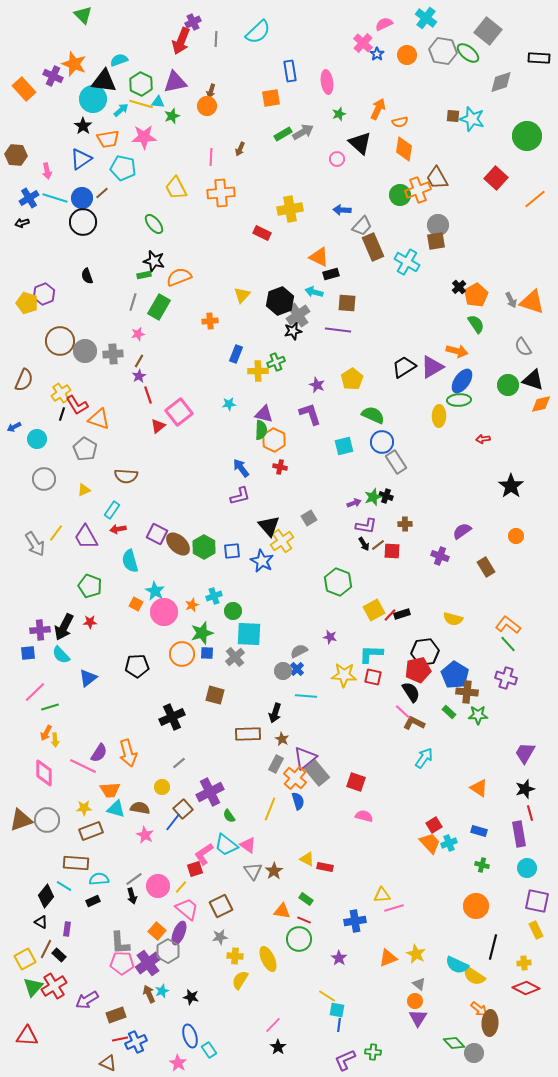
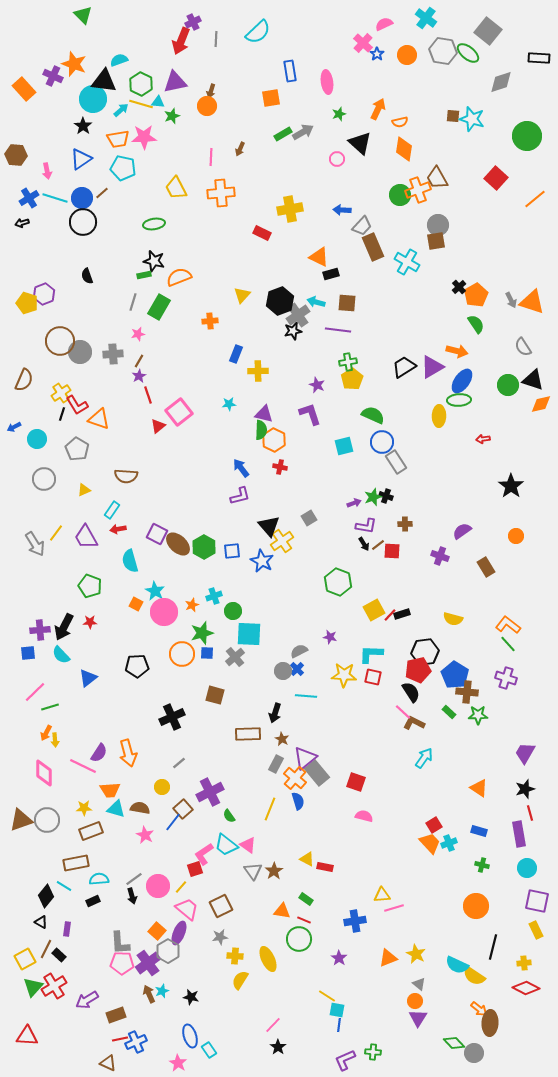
orange trapezoid at (108, 139): moved 10 px right
green ellipse at (154, 224): rotated 60 degrees counterclockwise
cyan arrow at (314, 292): moved 2 px right, 10 px down
gray circle at (85, 351): moved 5 px left, 1 px down
green cross at (276, 362): moved 72 px right; rotated 12 degrees clockwise
gray pentagon at (85, 449): moved 8 px left
brown rectangle at (76, 863): rotated 15 degrees counterclockwise
